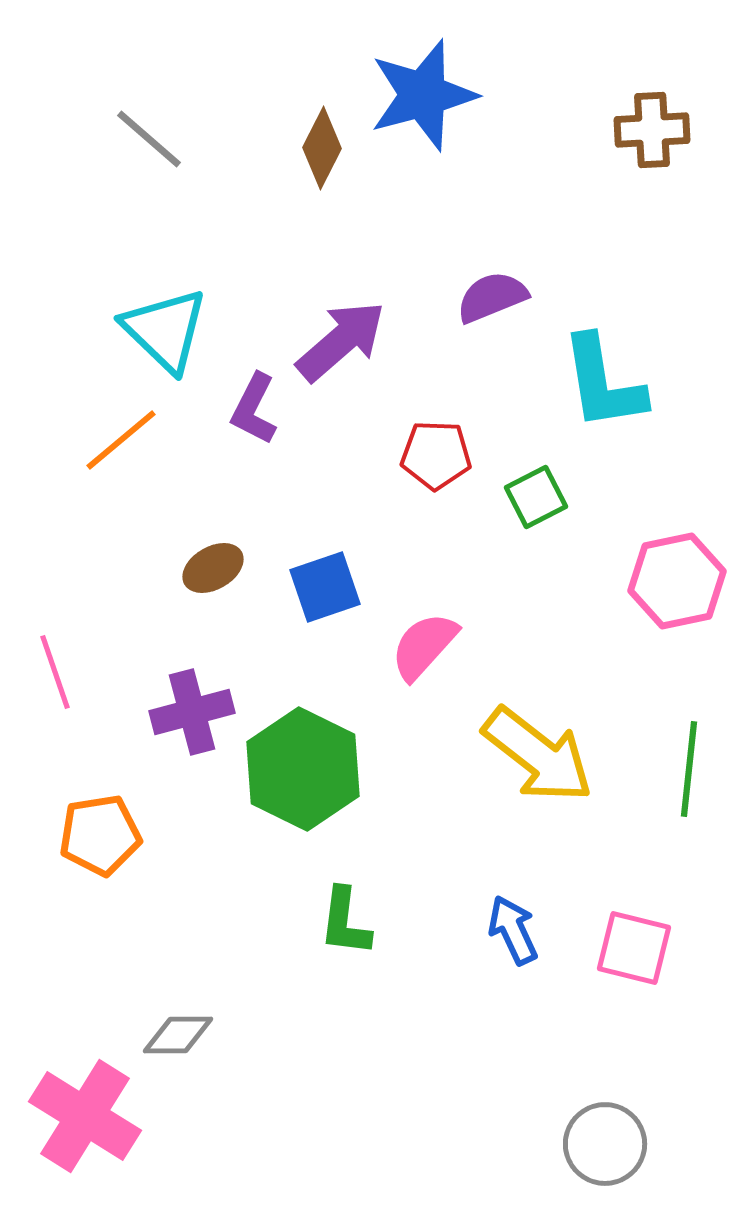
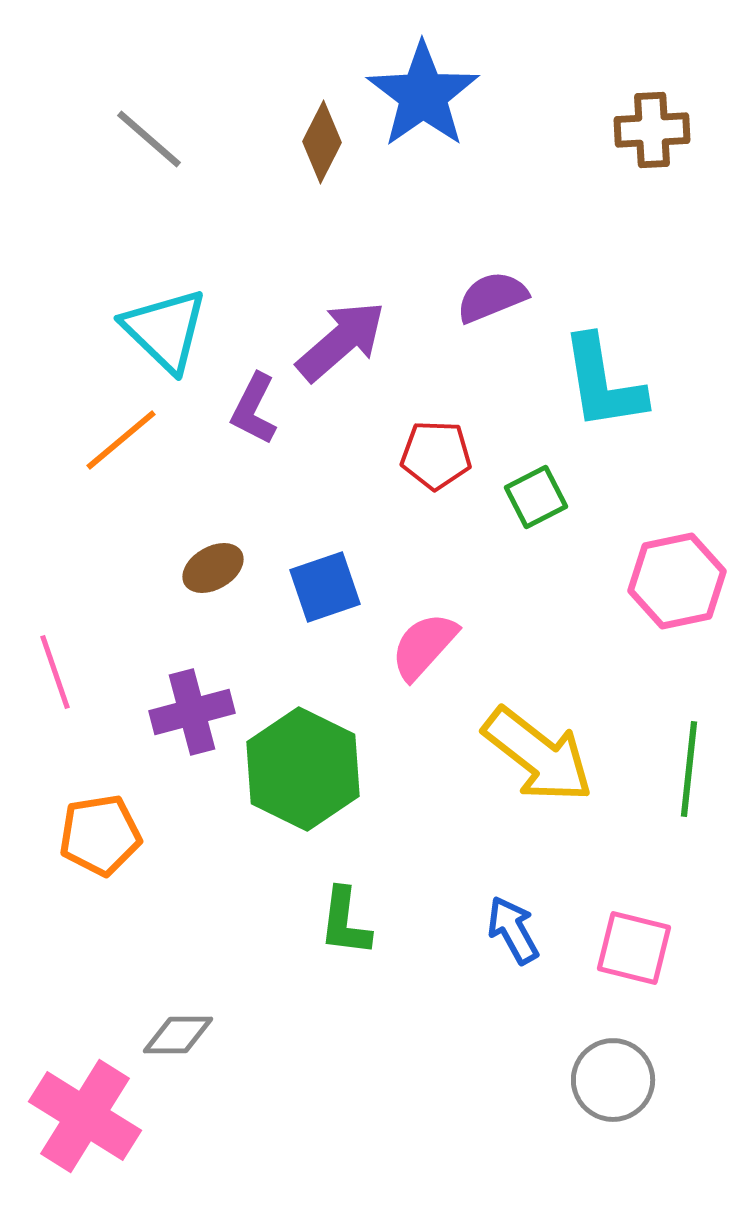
blue star: rotated 20 degrees counterclockwise
brown diamond: moved 6 px up
blue arrow: rotated 4 degrees counterclockwise
gray circle: moved 8 px right, 64 px up
